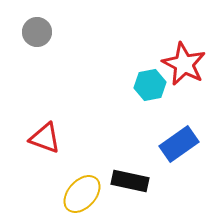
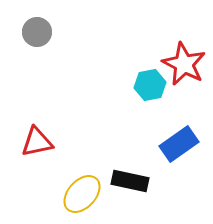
red triangle: moved 8 px left, 4 px down; rotated 32 degrees counterclockwise
